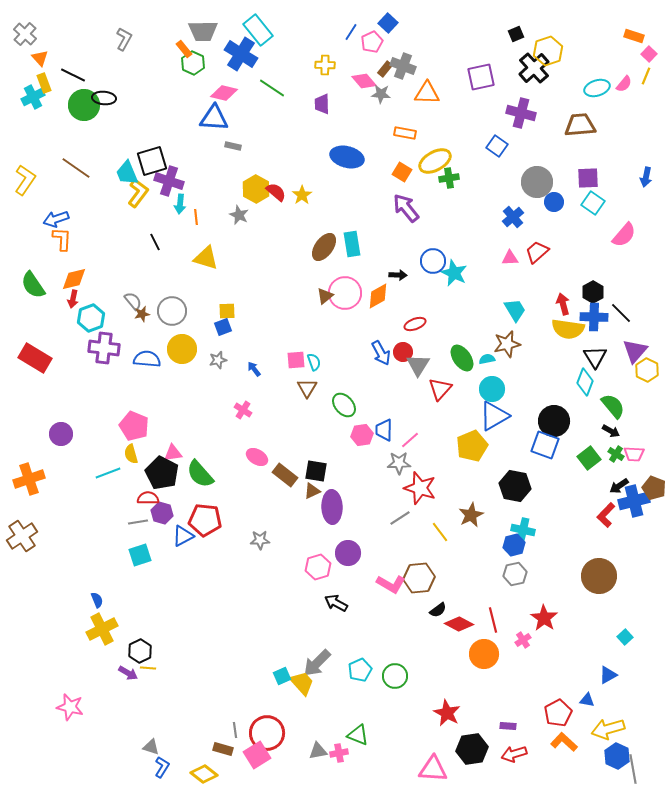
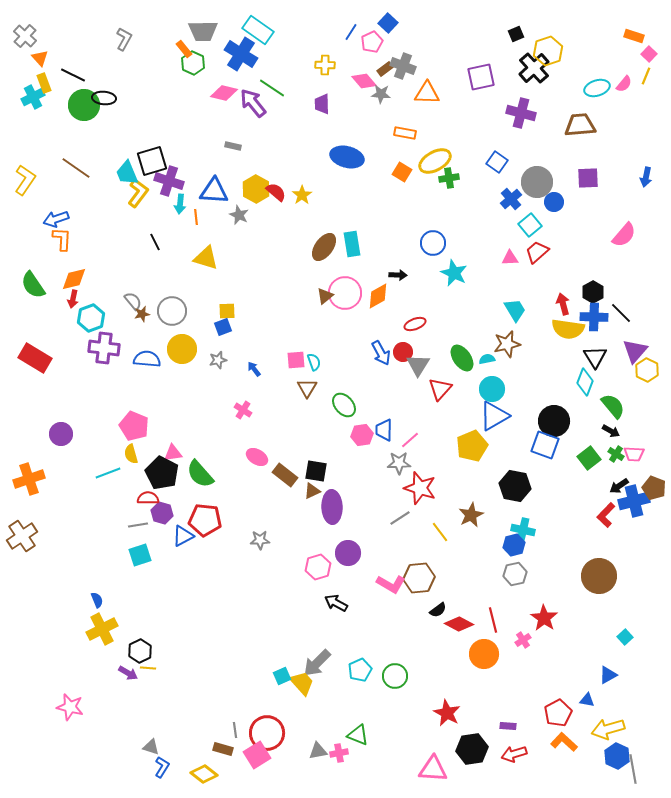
cyan rectangle at (258, 30): rotated 16 degrees counterclockwise
gray cross at (25, 34): moved 2 px down
brown rectangle at (385, 69): rotated 14 degrees clockwise
blue triangle at (214, 118): moved 73 px down
blue square at (497, 146): moved 16 px down
cyan square at (593, 203): moved 63 px left, 22 px down; rotated 15 degrees clockwise
purple arrow at (406, 208): moved 153 px left, 105 px up
blue cross at (513, 217): moved 2 px left, 18 px up
blue circle at (433, 261): moved 18 px up
gray line at (138, 522): moved 3 px down
